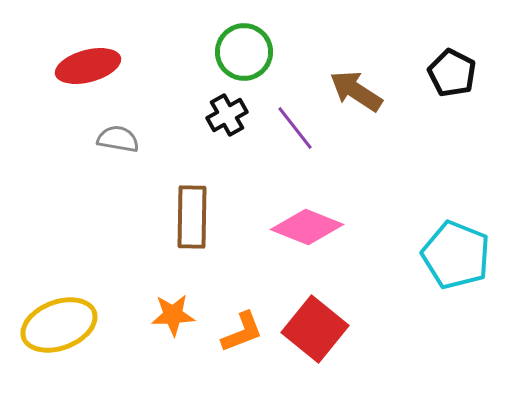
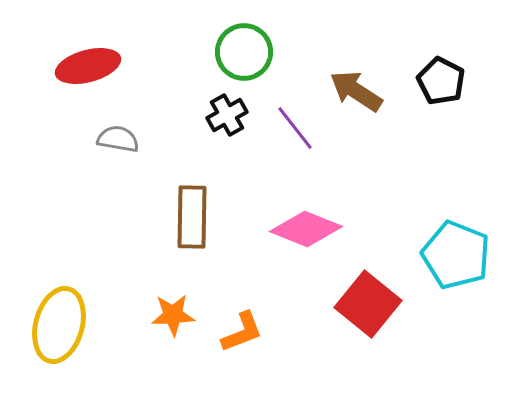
black pentagon: moved 11 px left, 8 px down
pink diamond: moved 1 px left, 2 px down
yellow ellipse: rotated 54 degrees counterclockwise
red square: moved 53 px right, 25 px up
